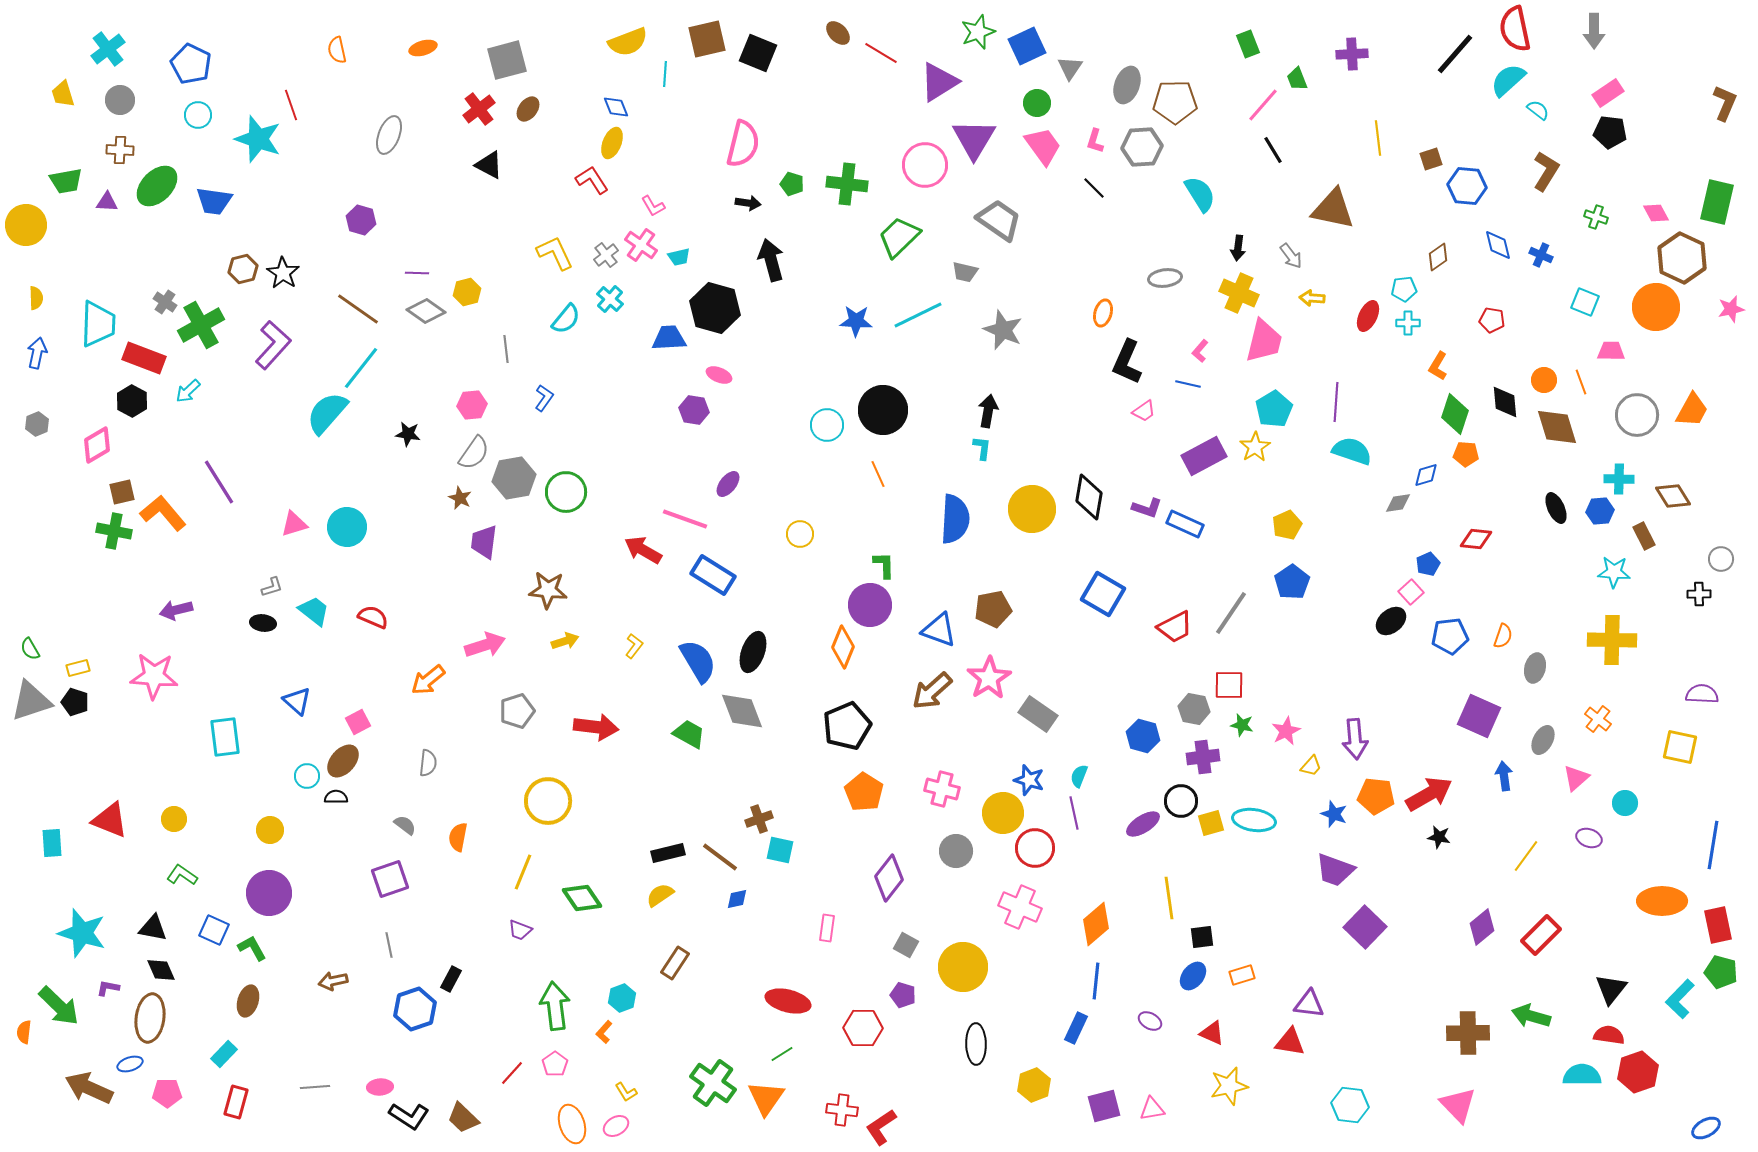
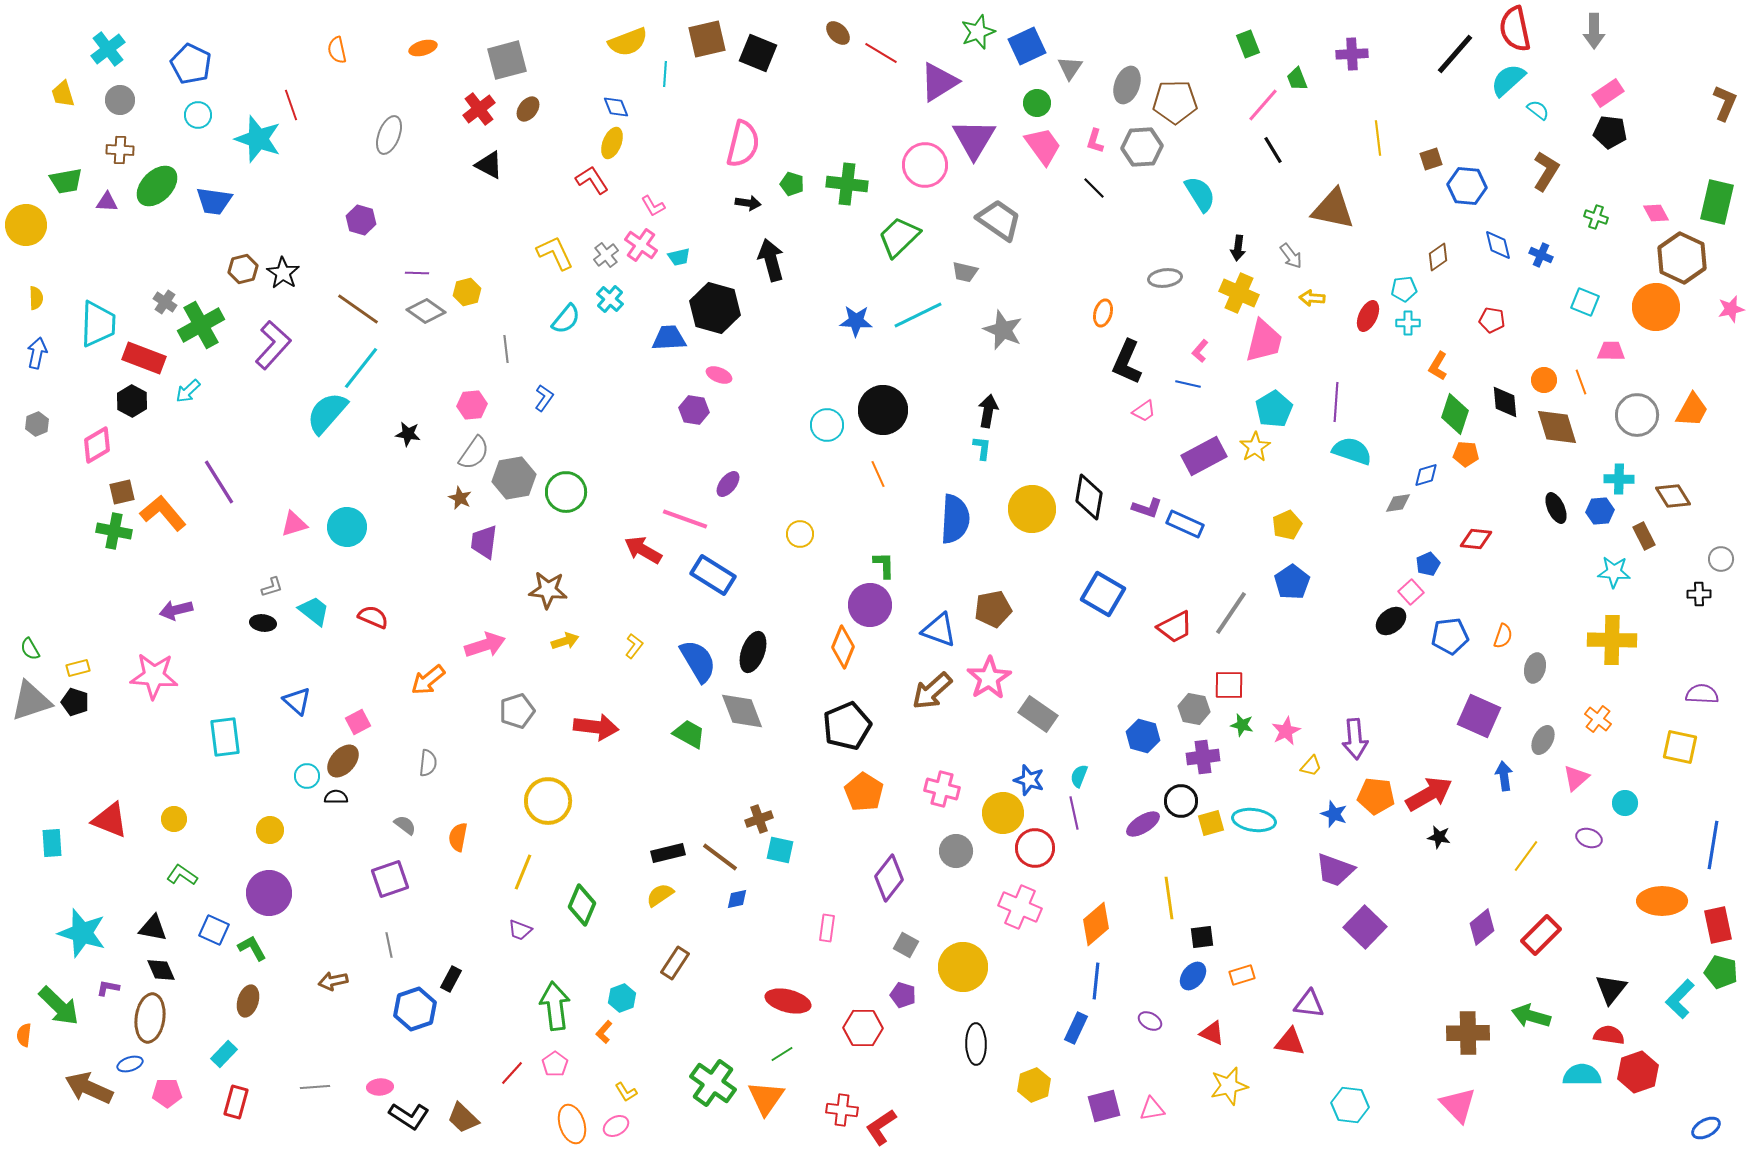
green diamond at (582, 898): moved 7 px down; rotated 57 degrees clockwise
orange semicircle at (24, 1032): moved 3 px down
